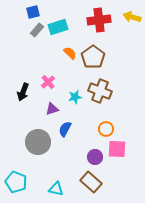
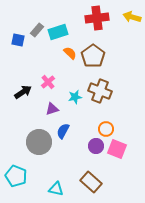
blue square: moved 15 px left, 28 px down; rotated 24 degrees clockwise
red cross: moved 2 px left, 2 px up
cyan rectangle: moved 5 px down
brown pentagon: moved 1 px up
black arrow: rotated 144 degrees counterclockwise
blue semicircle: moved 2 px left, 2 px down
gray circle: moved 1 px right
pink square: rotated 18 degrees clockwise
purple circle: moved 1 px right, 11 px up
cyan pentagon: moved 6 px up
